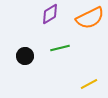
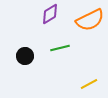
orange semicircle: moved 2 px down
